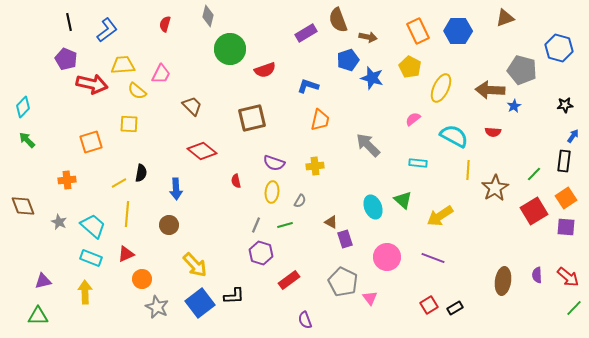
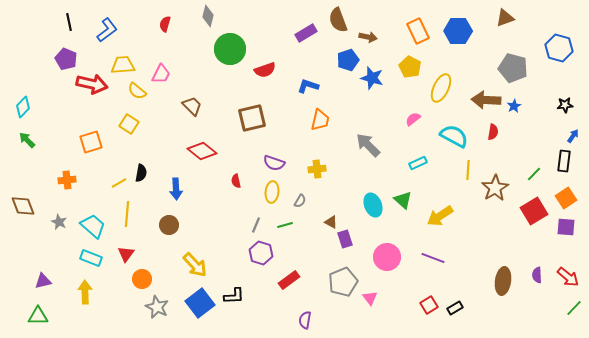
gray pentagon at (522, 70): moved 9 px left, 2 px up
brown arrow at (490, 90): moved 4 px left, 10 px down
yellow square at (129, 124): rotated 30 degrees clockwise
red semicircle at (493, 132): rotated 84 degrees counterclockwise
cyan rectangle at (418, 163): rotated 30 degrees counterclockwise
yellow cross at (315, 166): moved 2 px right, 3 px down
cyan ellipse at (373, 207): moved 2 px up
red triangle at (126, 254): rotated 30 degrees counterclockwise
gray pentagon at (343, 282): rotated 24 degrees clockwise
purple semicircle at (305, 320): rotated 30 degrees clockwise
